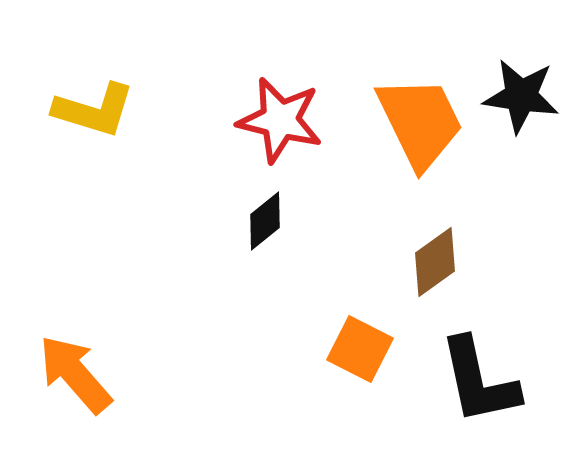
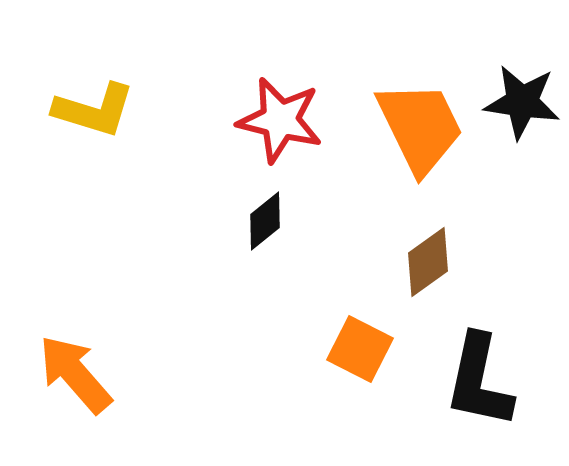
black star: moved 1 px right, 6 px down
orange trapezoid: moved 5 px down
brown diamond: moved 7 px left
black L-shape: rotated 24 degrees clockwise
